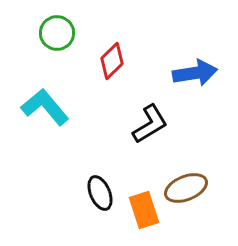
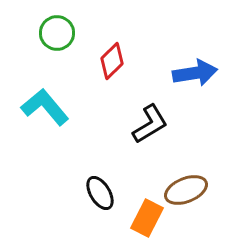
brown ellipse: moved 2 px down
black ellipse: rotated 8 degrees counterclockwise
orange rectangle: moved 3 px right, 8 px down; rotated 45 degrees clockwise
